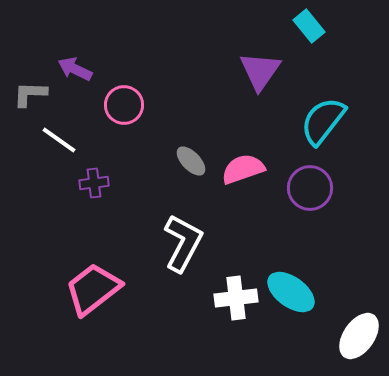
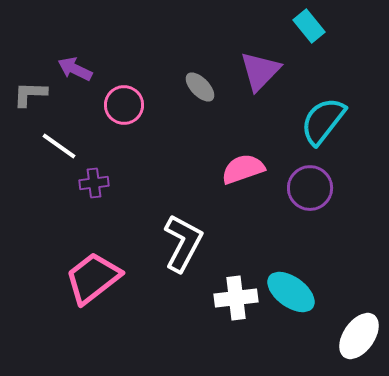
purple triangle: rotated 9 degrees clockwise
white line: moved 6 px down
gray ellipse: moved 9 px right, 74 px up
pink trapezoid: moved 11 px up
